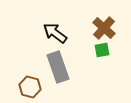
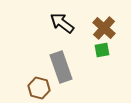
black arrow: moved 7 px right, 10 px up
gray rectangle: moved 3 px right
brown hexagon: moved 9 px right, 1 px down
